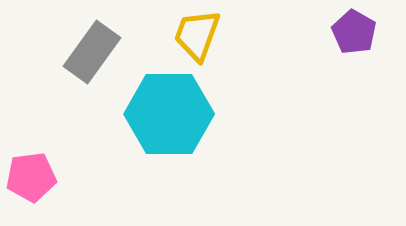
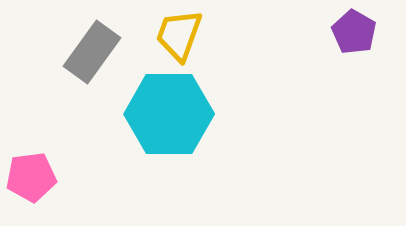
yellow trapezoid: moved 18 px left
